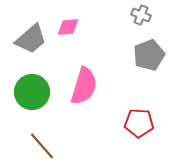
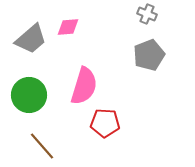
gray cross: moved 6 px right, 1 px up
green circle: moved 3 px left, 3 px down
red pentagon: moved 34 px left
